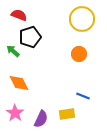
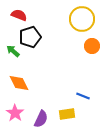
orange circle: moved 13 px right, 8 px up
